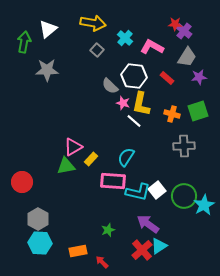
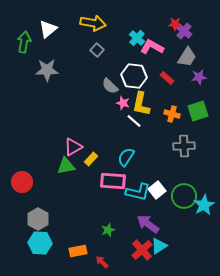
cyan cross: moved 12 px right
